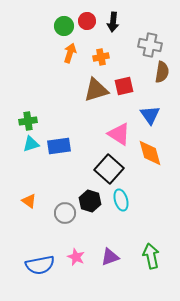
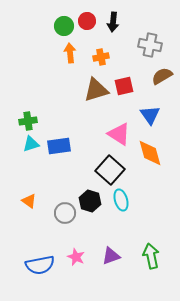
orange arrow: rotated 24 degrees counterclockwise
brown semicircle: moved 4 px down; rotated 130 degrees counterclockwise
black square: moved 1 px right, 1 px down
purple triangle: moved 1 px right, 1 px up
